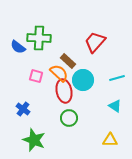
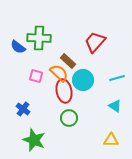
yellow triangle: moved 1 px right
